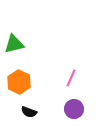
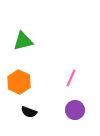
green triangle: moved 9 px right, 3 px up
purple circle: moved 1 px right, 1 px down
